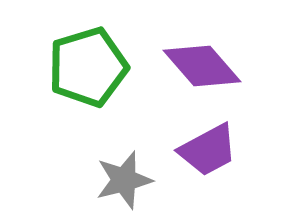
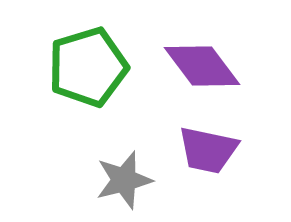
purple diamond: rotated 4 degrees clockwise
purple trapezoid: rotated 40 degrees clockwise
